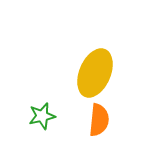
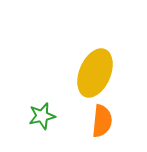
orange semicircle: moved 3 px right, 1 px down
